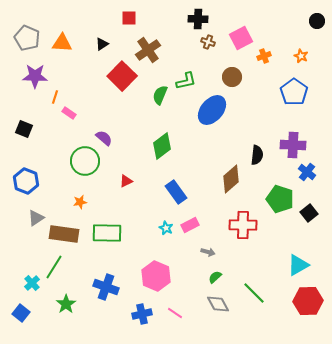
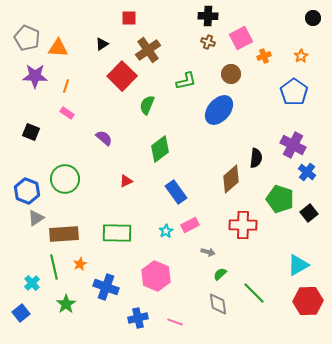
black cross at (198, 19): moved 10 px right, 3 px up
black circle at (317, 21): moved 4 px left, 3 px up
orange triangle at (62, 43): moved 4 px left, 5 px down
orange star at (301, 56): rotated 16 degrees clockwise
brown circle at (232, 77): moved 1 px left, 3 px up
green semicircle at (160, 95): moved 13 px left, 10 px down
orange line at (55, 97): moved 11 px right, 11 px up
blue ellipse at (212, 110): moved 7 px right
pink rectangle at (69, 113): moved 2 px left
black square at (24, 129): moved 7 px right, 3 px down
purple cross at (293, 145): rotated 25 degrees clockwise
green diamond at (162, 146): moved 2 px left, 3 px down
black semicircle at (257, 155): moved 1 px left, 3 px down
green circle at (85, 161): moved 20 px left, 18 px down
blue hexagon at (26, 181): moved 1 px right, 10 px down
orange star at (80, 202): moved 62 px down; rotated 16 degrees counterclockwise
cyan star at (166, 228): moved 3 px down; rotated 16 degrees clockwise
green rectangle at (107, 233): moved 10 px right
brown rectangle at (64, 234): rotated 12 degrees counterclockwise
green line at (54, 267): rotated 45 degrees counterclockwise
green semicircle at (215, 277): moved 5 px right, 3 px up
gray diamond at (218, 304): rotated 20 degrees clockwise
blue square at (21, 313): rotated 12 degrees clockwise
pink line at (175, 313): moved 9 px down; rotated 14 degrees counterclockwise
blue cross at (142, 314): moved 4 px left, 4 px down
